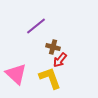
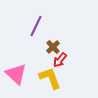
purple line: rotated 25 degrees counterclockwise
brown cross: rotated 32 degrees clockwise
